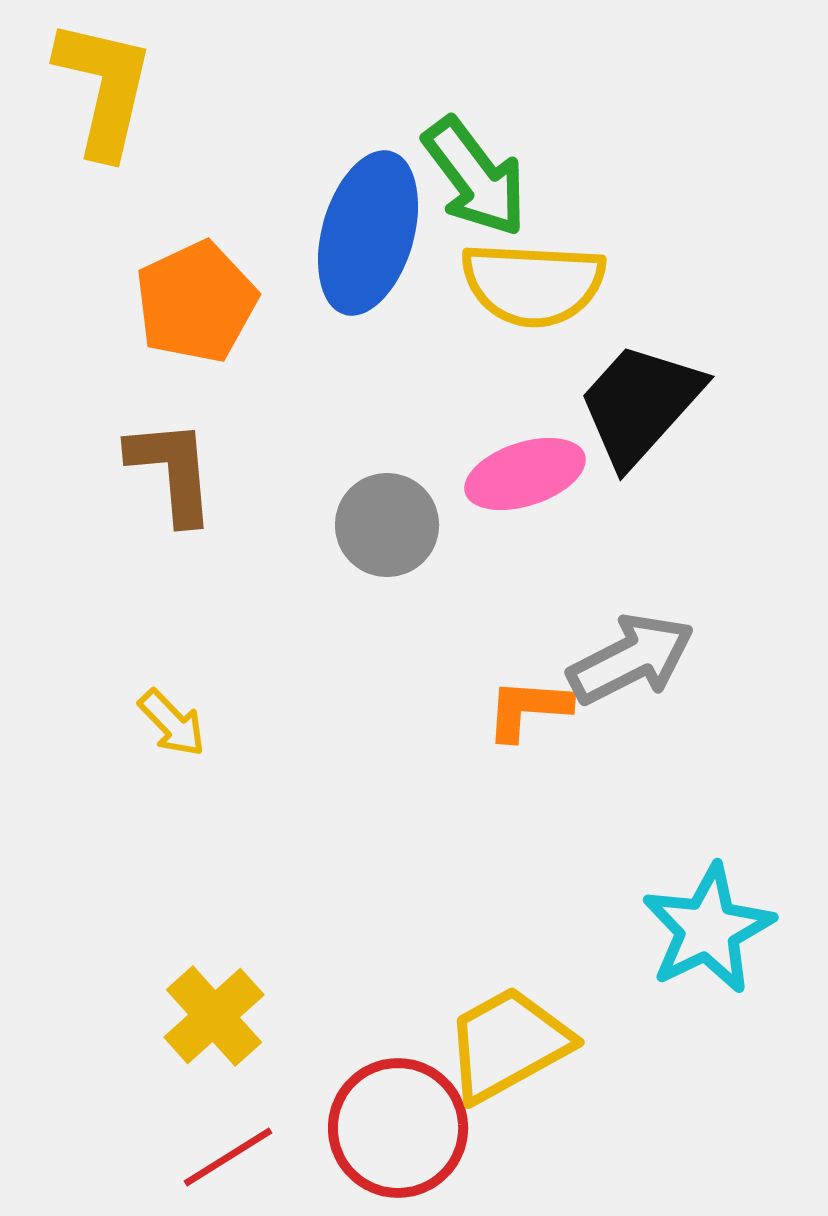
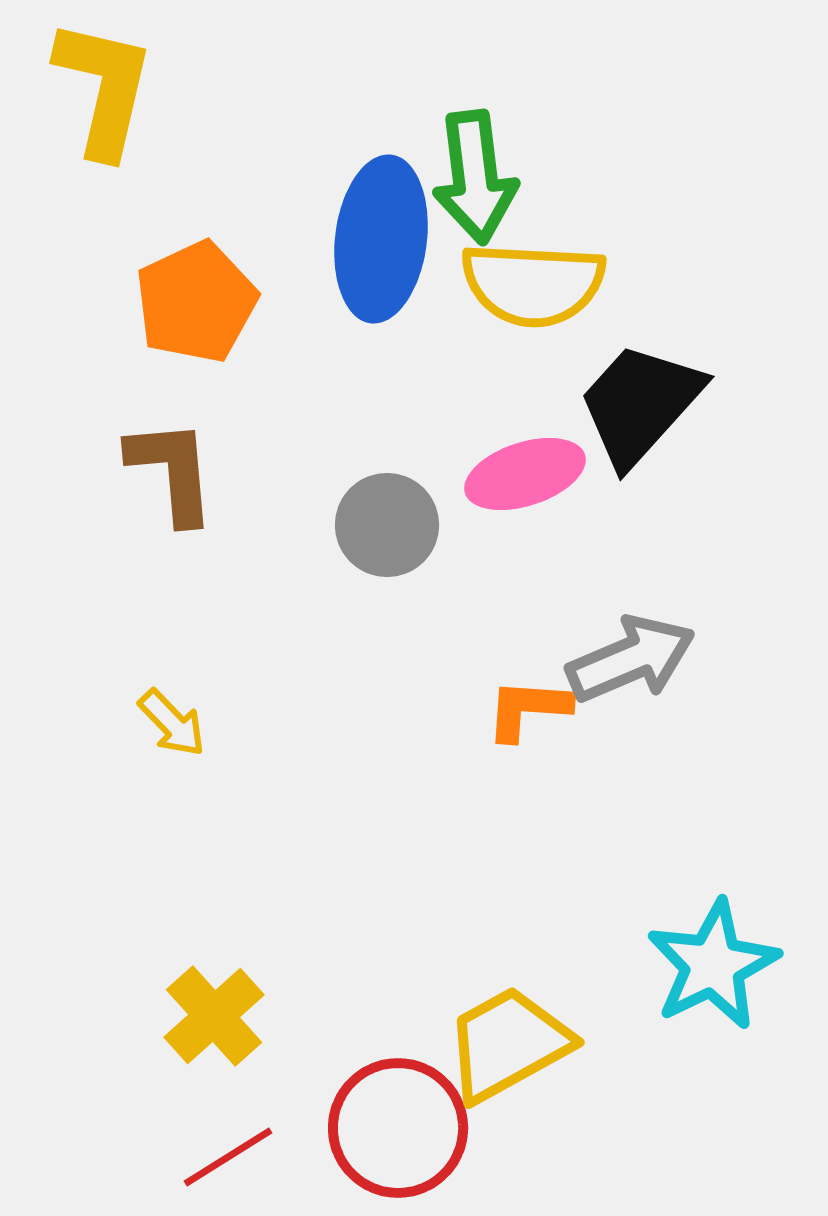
green arrow: rotated 30 degrees clockwise
blue ellipse: moved 13 px right, 6 px down; rotated 9 degrees counterclockwise
gray arrow: rotated 4 degrees clockwise
cyan star: moved 5 px right, 36 px down
